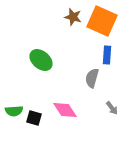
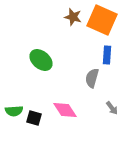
orange square: moved 1 px up
